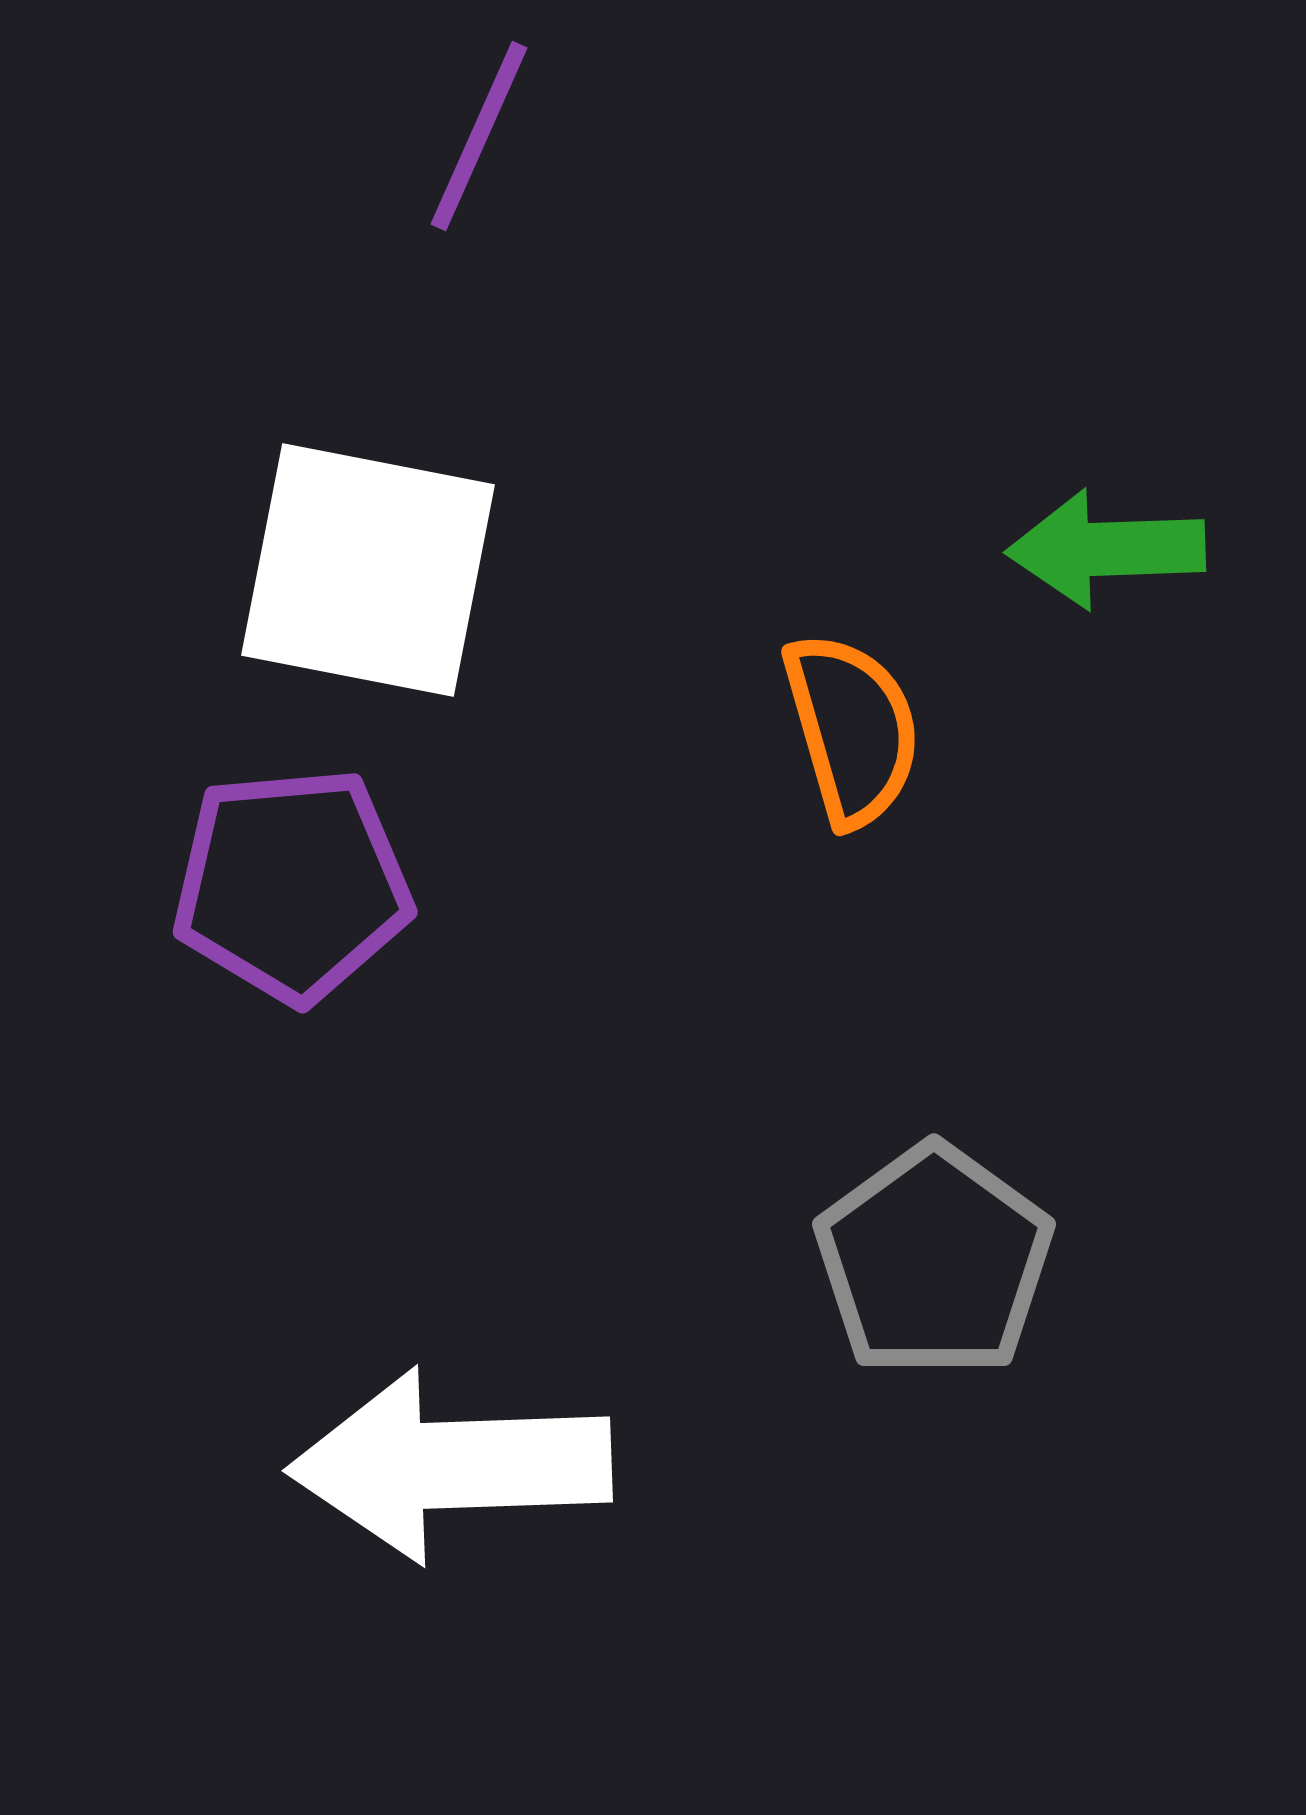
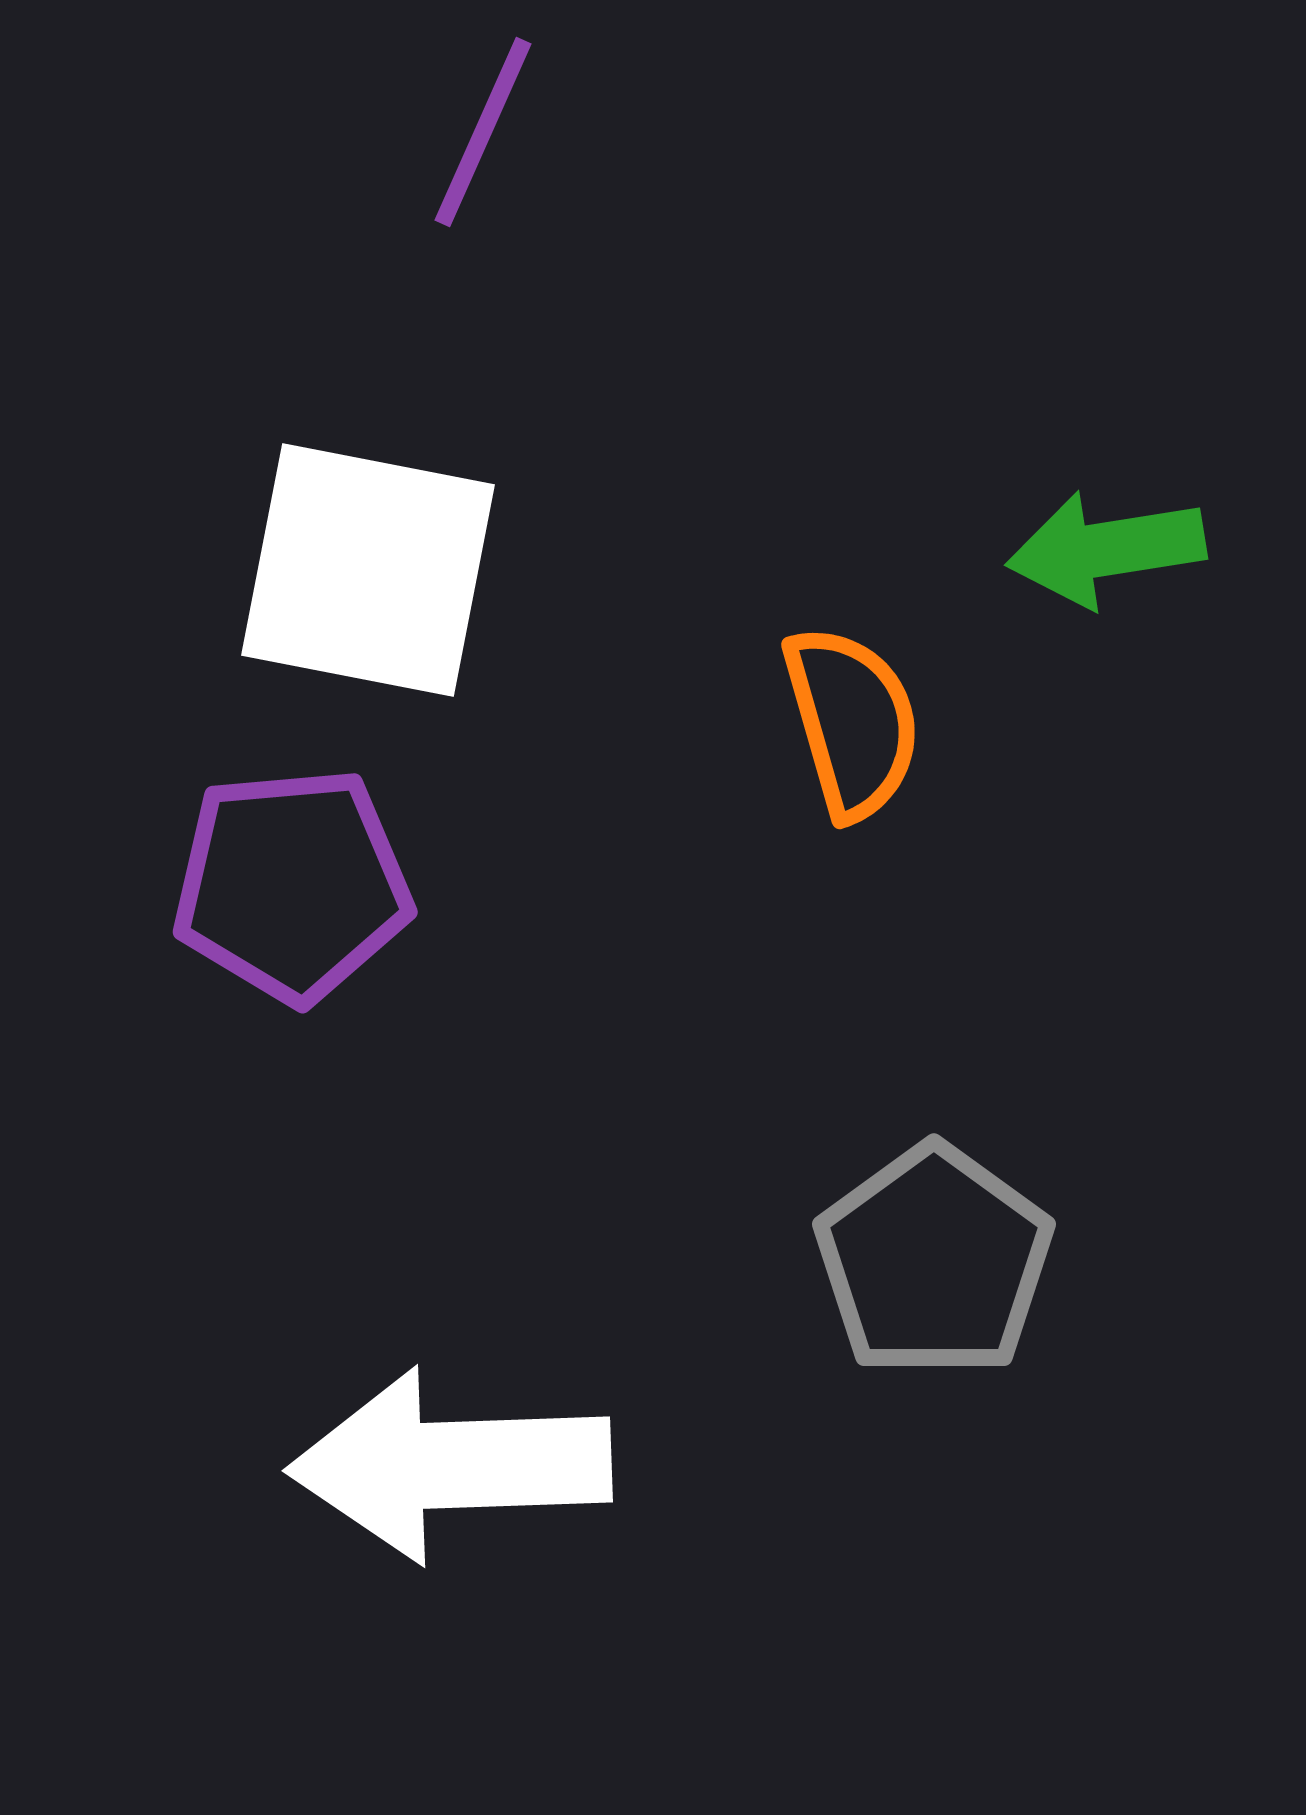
purple line: moved 4 px right, 4 px up
green arrow: rotated 7 degrees counterclockwise
orange semicircle: moved 7 px up
